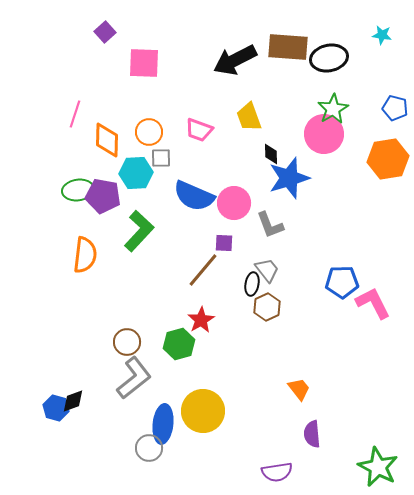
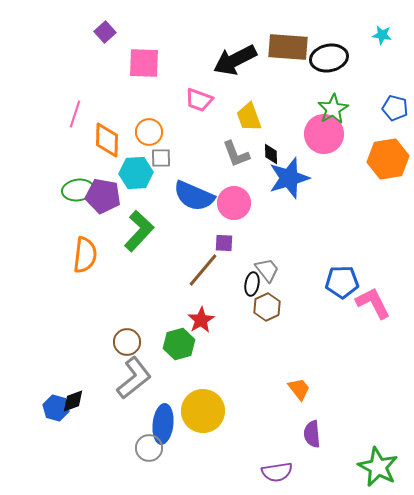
pink trapezoid at (199, 130): moved 30 px up
gray L-shape at (270, 225): moved 34 px left, 71 px up
